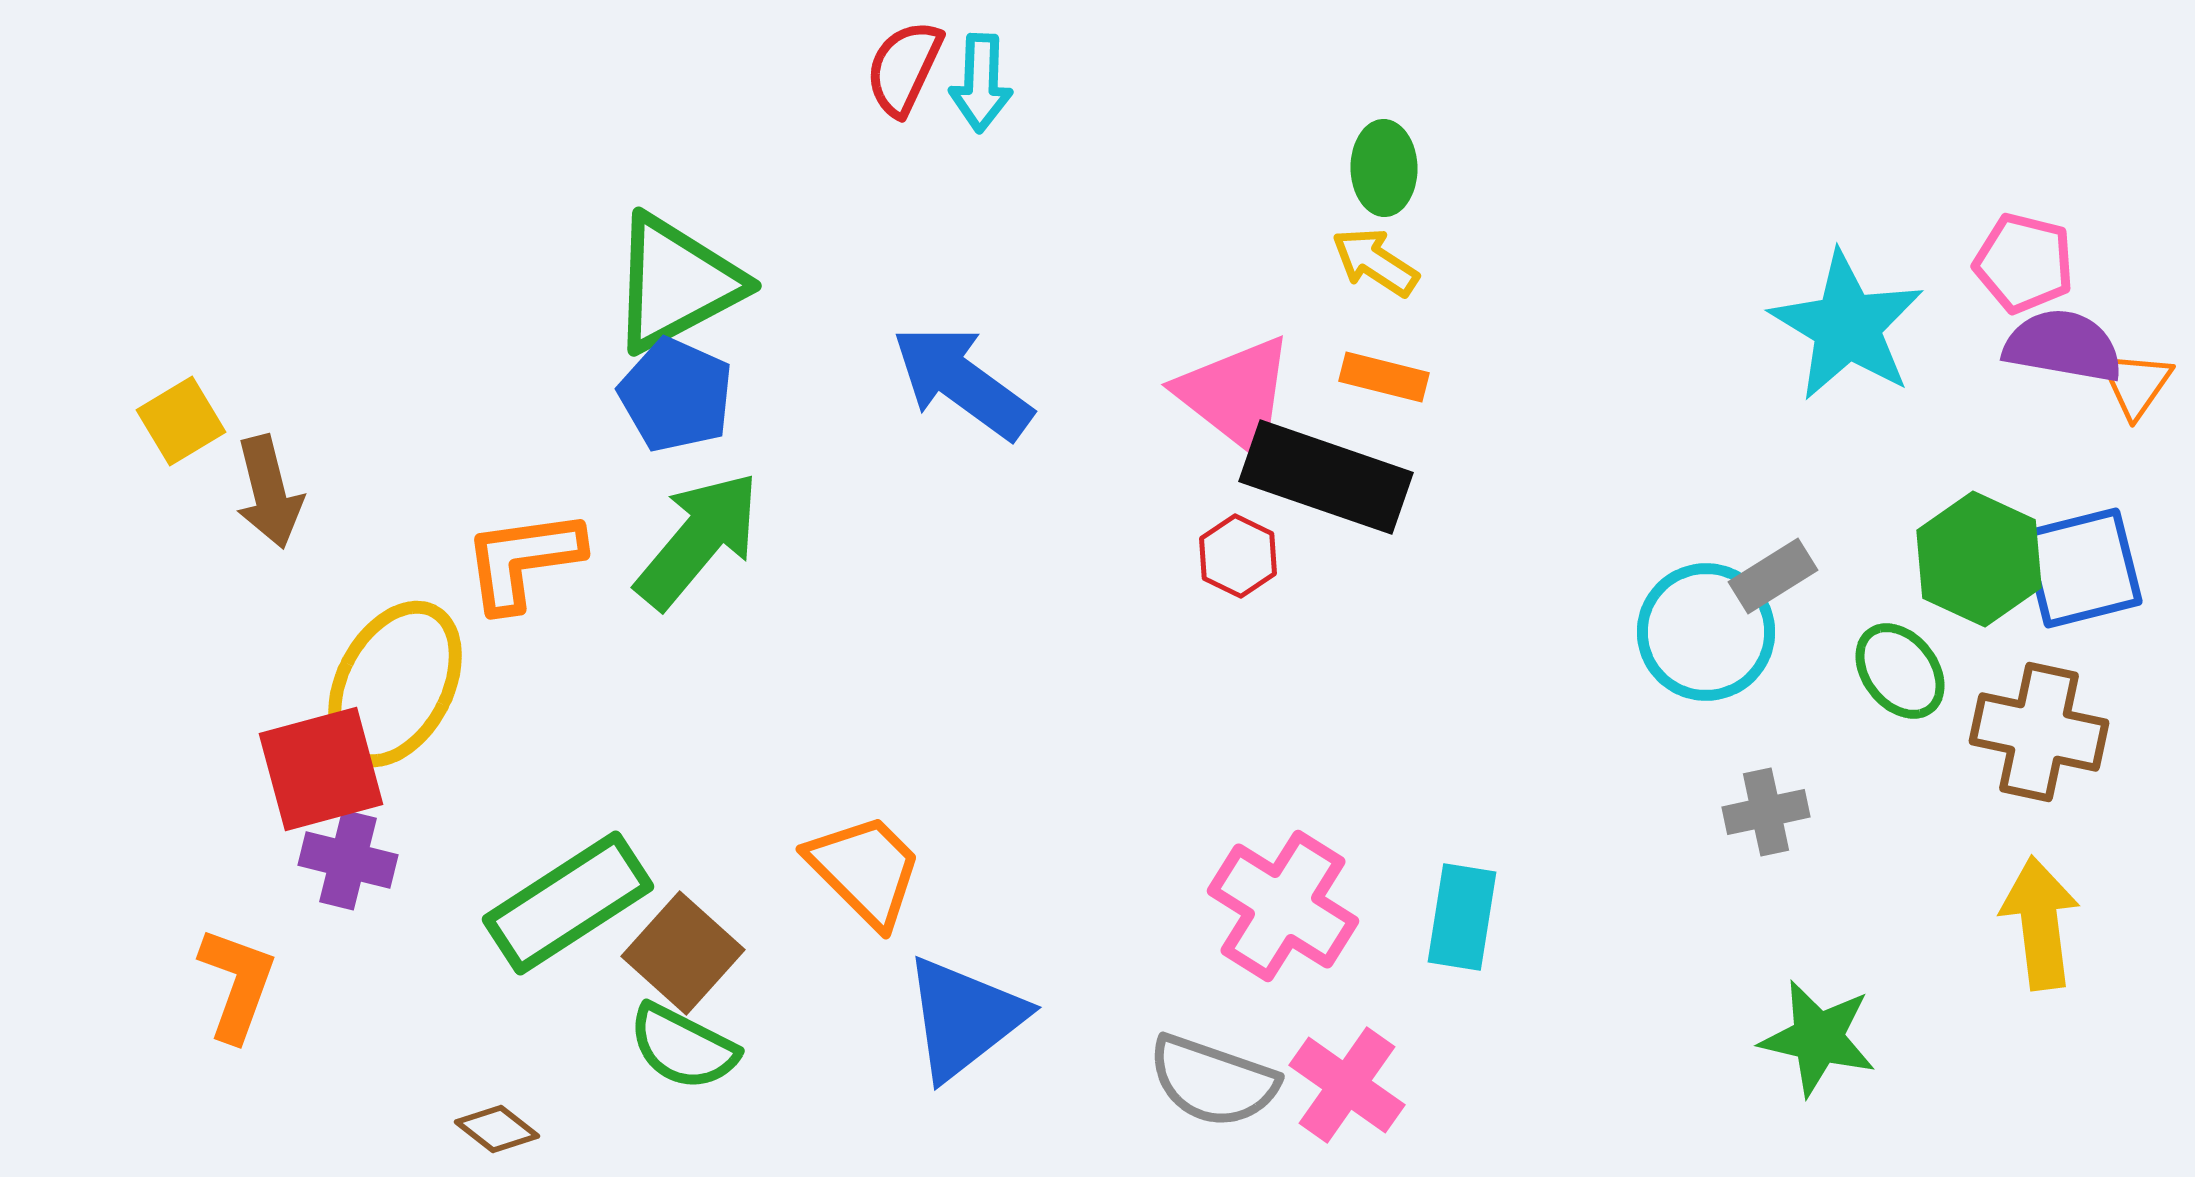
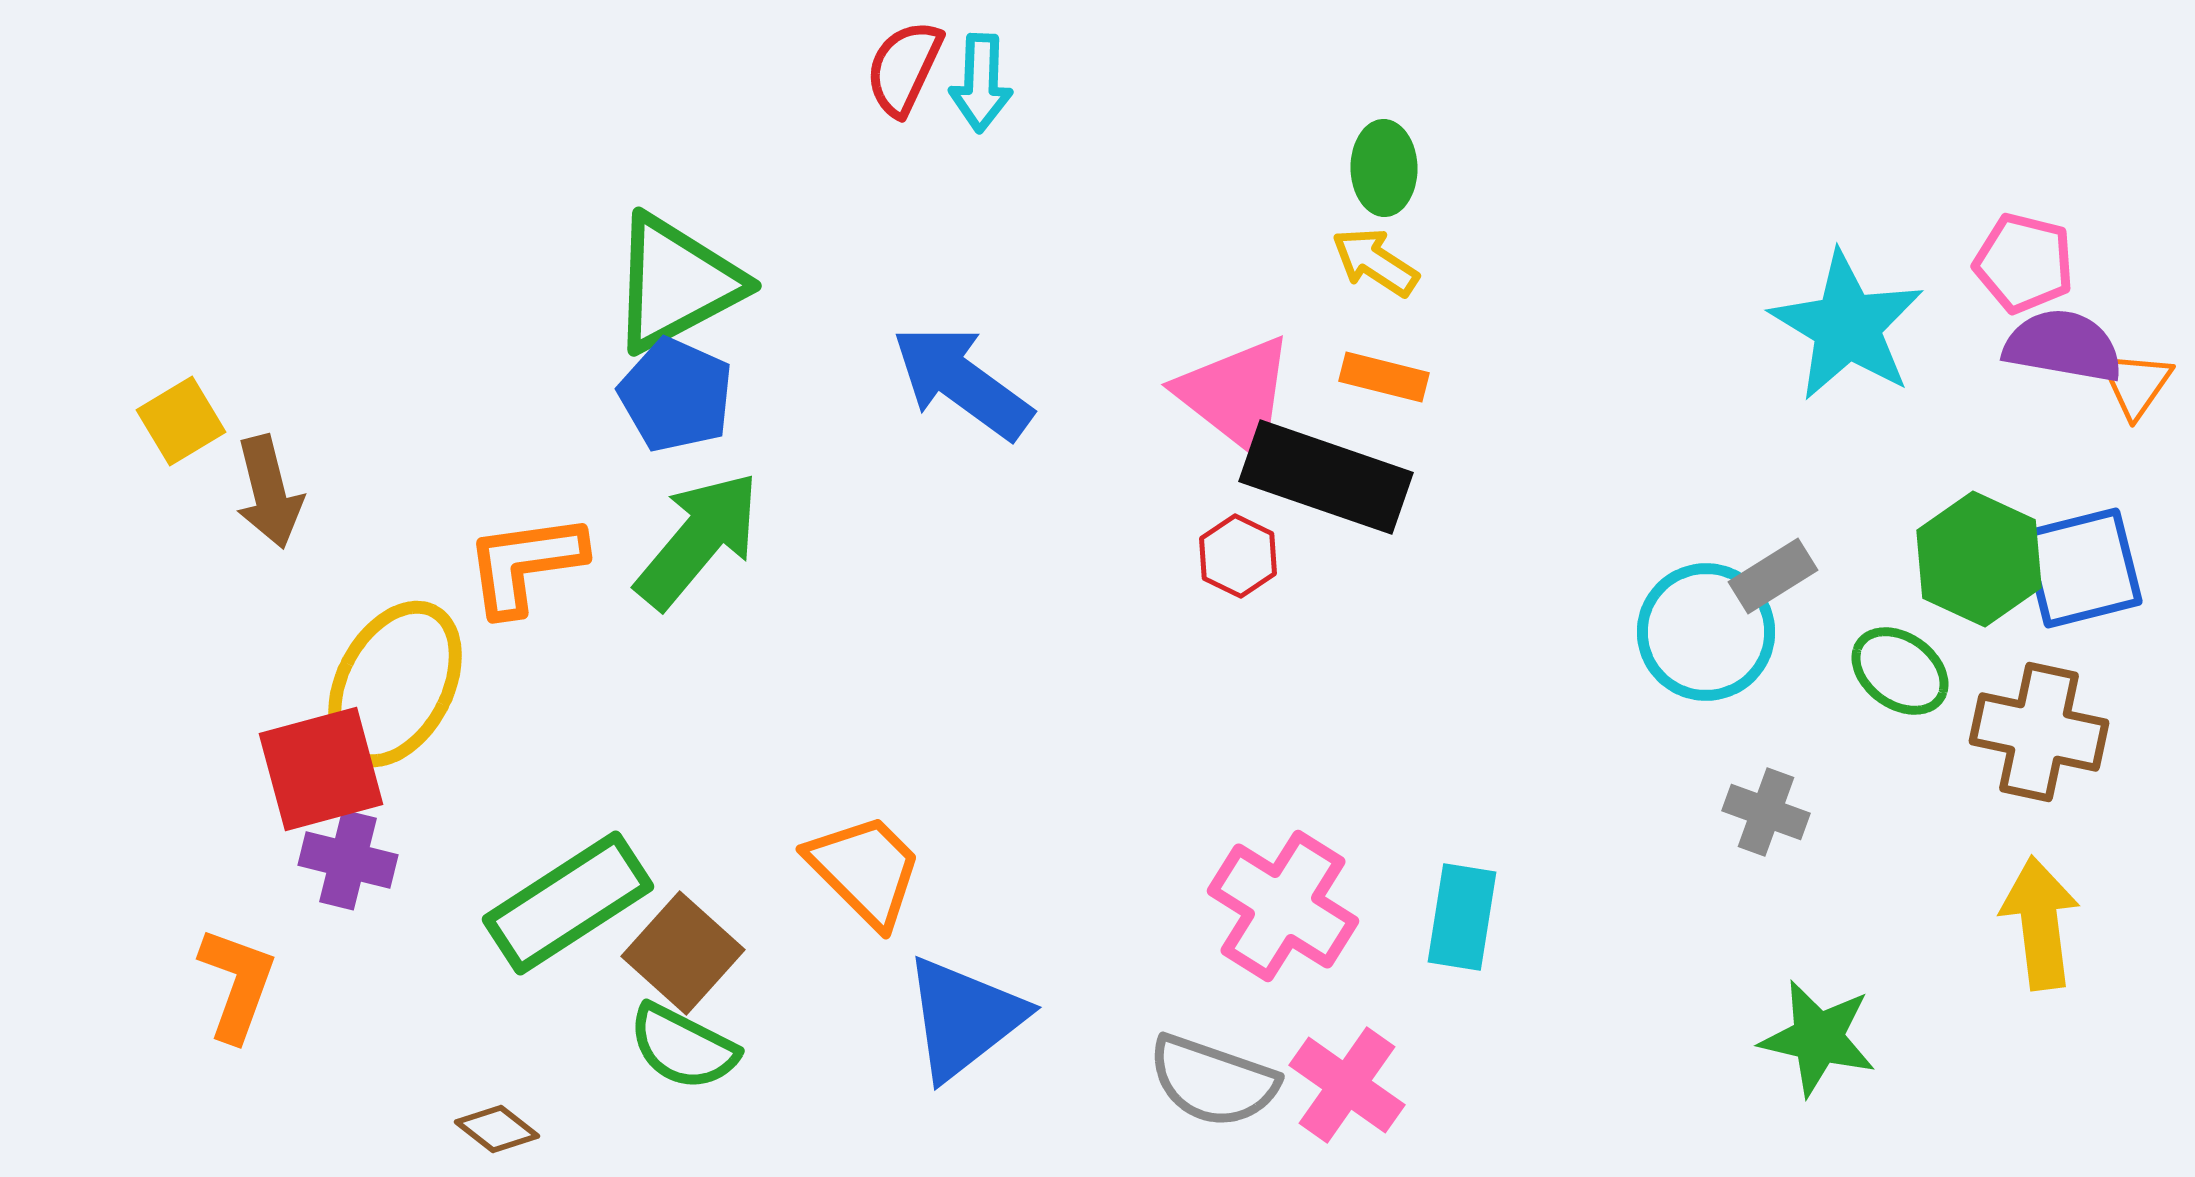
orange L-shape at (523, 560): moved 2 px right, 4 px down
green ellipse at (1900, 671): rotated 16 degrees counterclockwise
gray cross at (1766, 812): rotated 32 degrees clockwise
